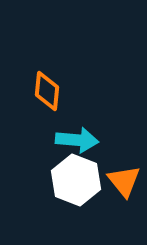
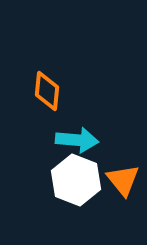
orange triangle: moved 1 px left, 1 px up
